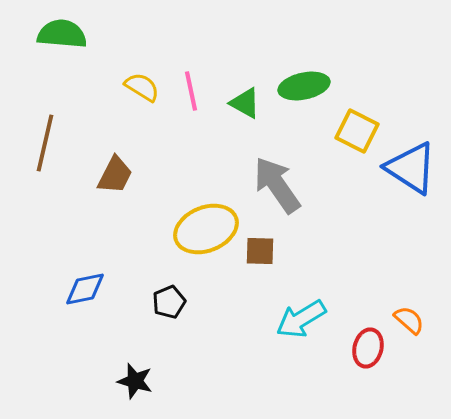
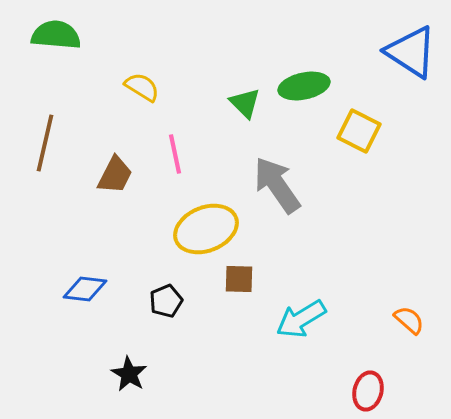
green semicircle: moved 6 px left, 1 px down
pink line: moved 16 px left, 63 px down
green triangle: rotated 16 degrees clockwise
yellow square: moved 2 px right
blue triangle: moved 116 px up
brown square: moved 21 px left, 28 px down
blue diamond: rotated 18 degrees clockwise
black pentagon: moved 3 px left, 1 px up
red ellipse: moved 43 px down
black star: moved 6 px left, 7 px up; rotated 15 degrees clockwise
